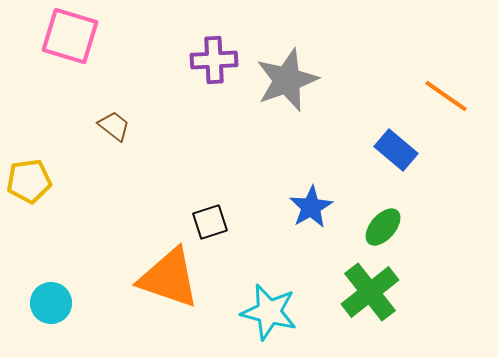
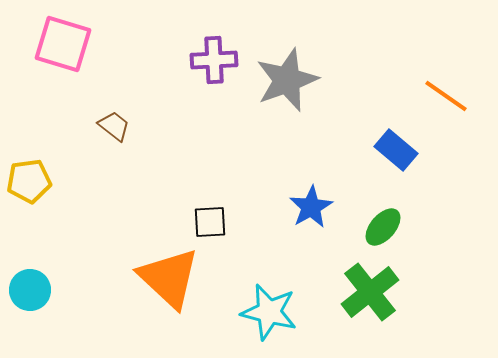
pink square: moved 7 px left, 8 px down
black square: rotated 15 degrees clockwise
orange triangle: rotated 24 degrees clockwise
cyan circle: moved 21 px left, 13 px up
